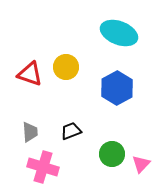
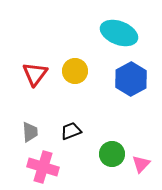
yellow circle: moved 9 px right, 4 px down
red triangle: moved 5 px right; rotated 48 degrees clockwise
blue hexagon: moved 14 px right, 9 px up
